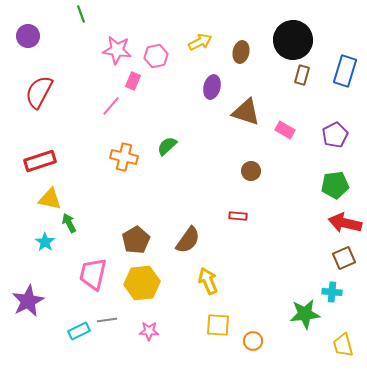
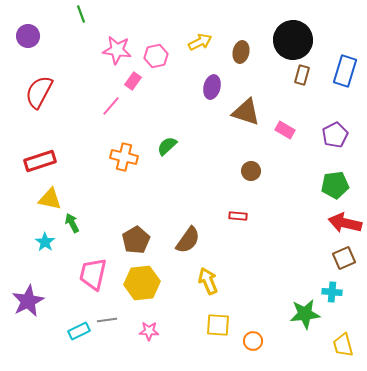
pink rectangle at (133, 81): rotated 12 degrees clockwise
green arrow at (69, 223): moved 3 px right
